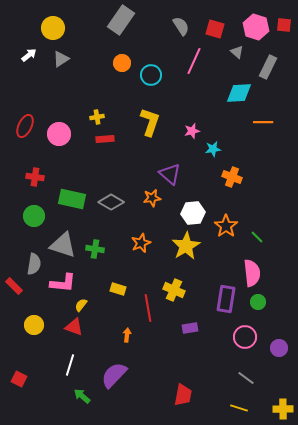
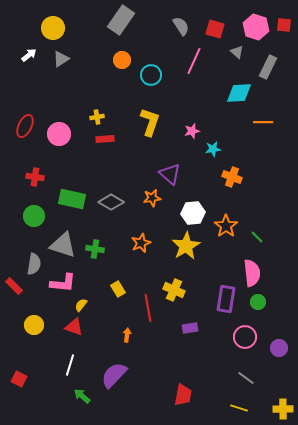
orange circle at (122, 63): moved 3 px up
yellow rectangle at (118, 289): rotated 42 degrees clockwise
